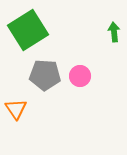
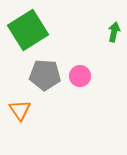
green arrow: rotated 18 degrees clockwise
orange triangle: moved 4 px right, 1 px down
